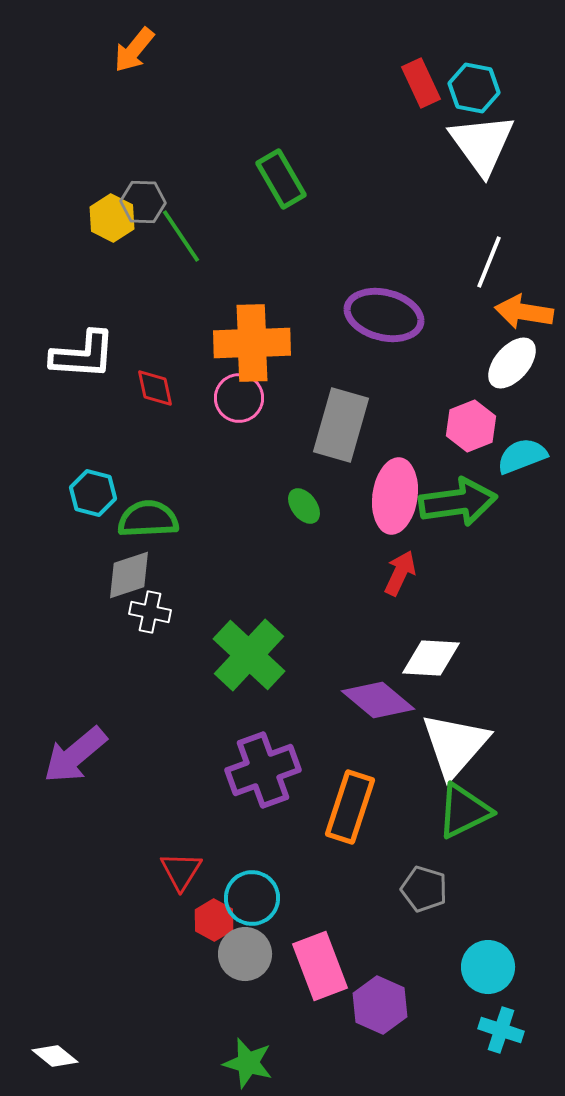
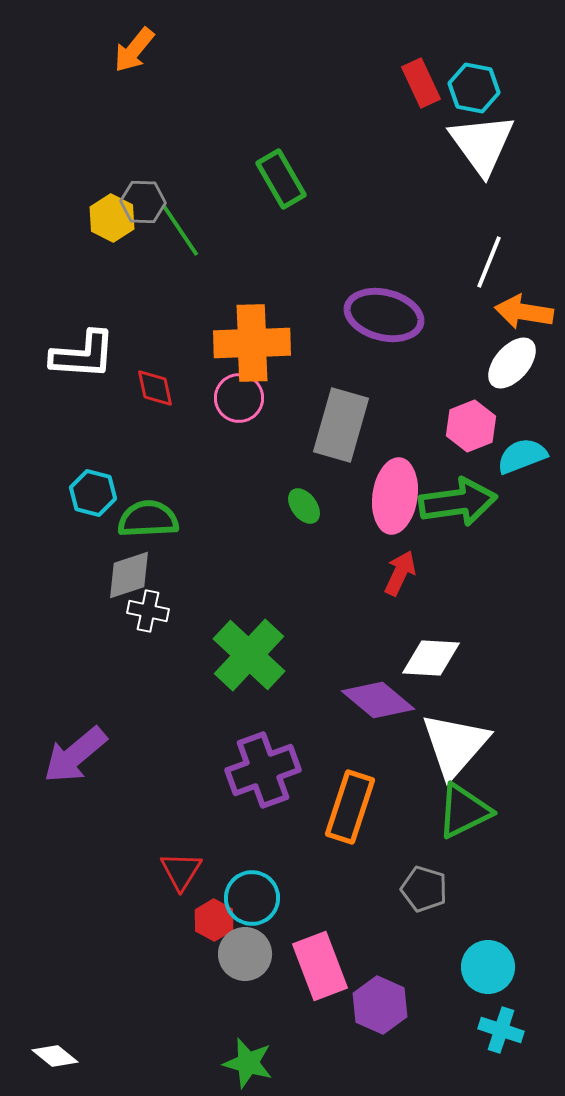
green line at (181, 236): moved 1 px left, 6 px up
white cross at (150, 612): moved 2 px left, 1 px up
